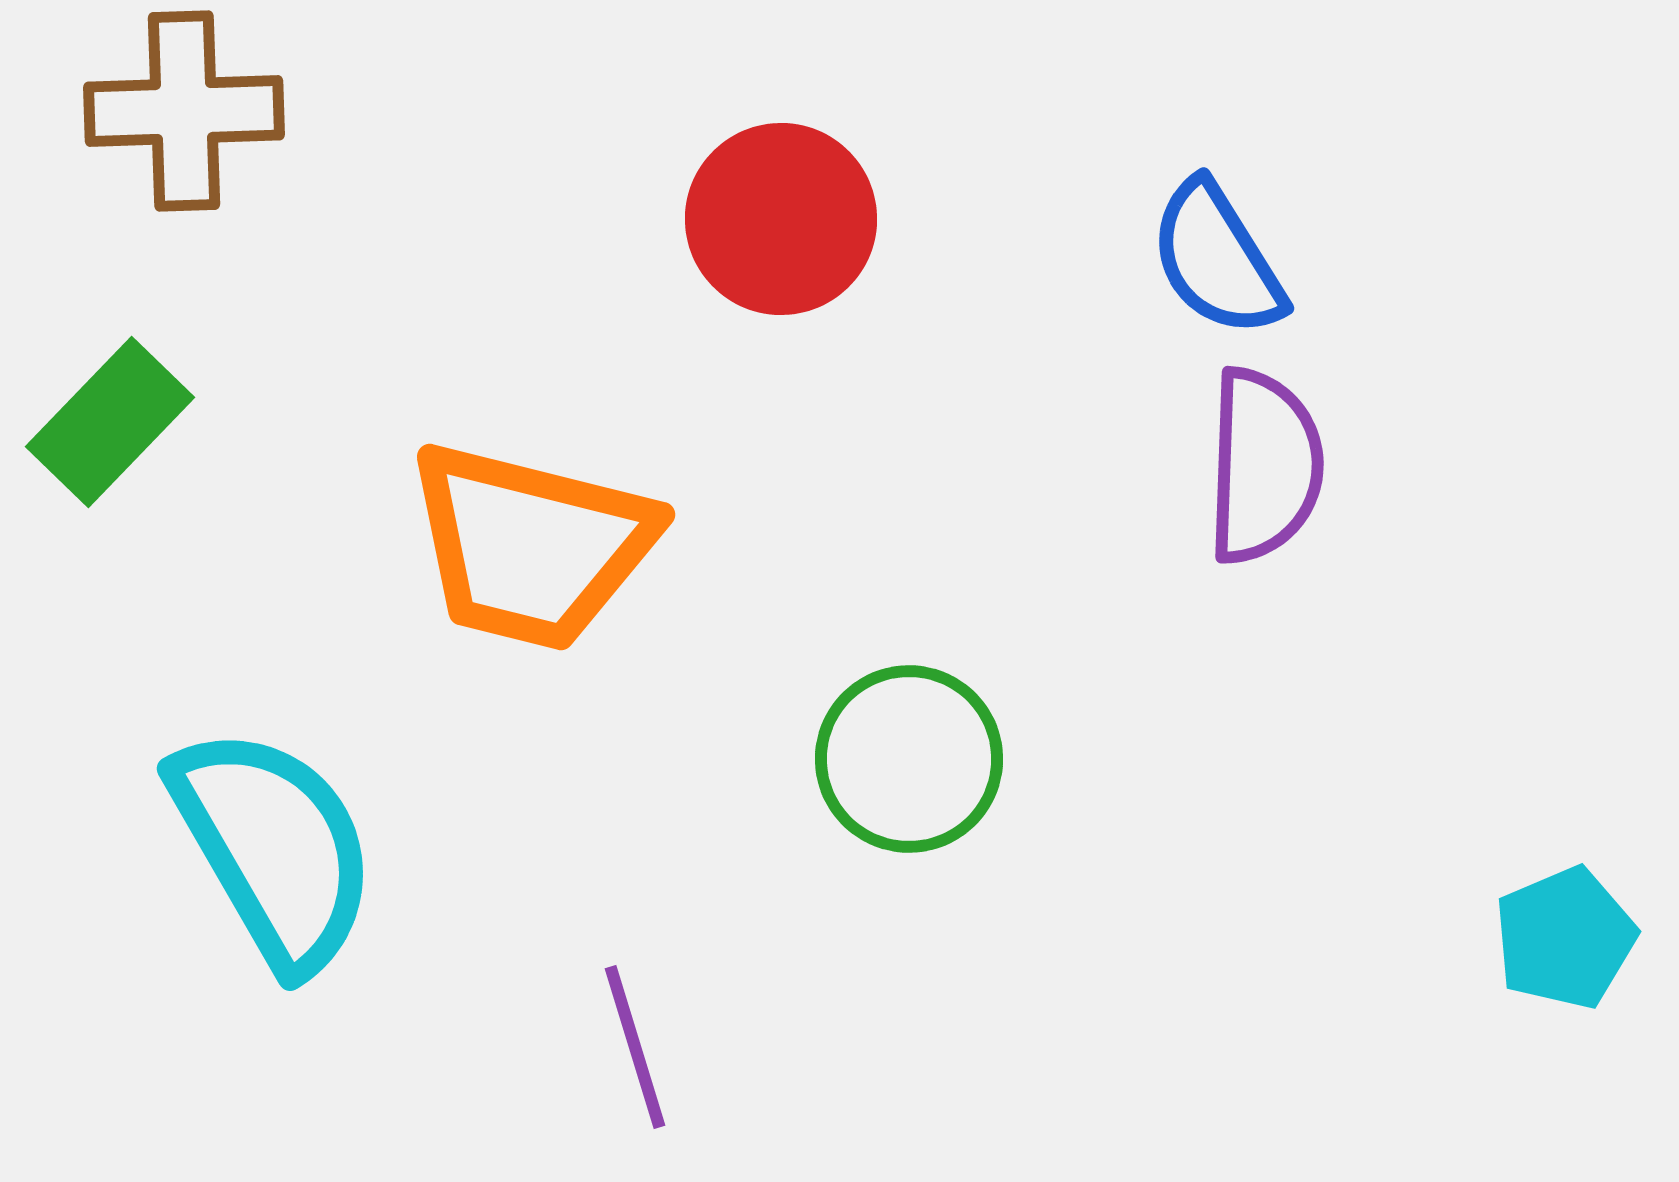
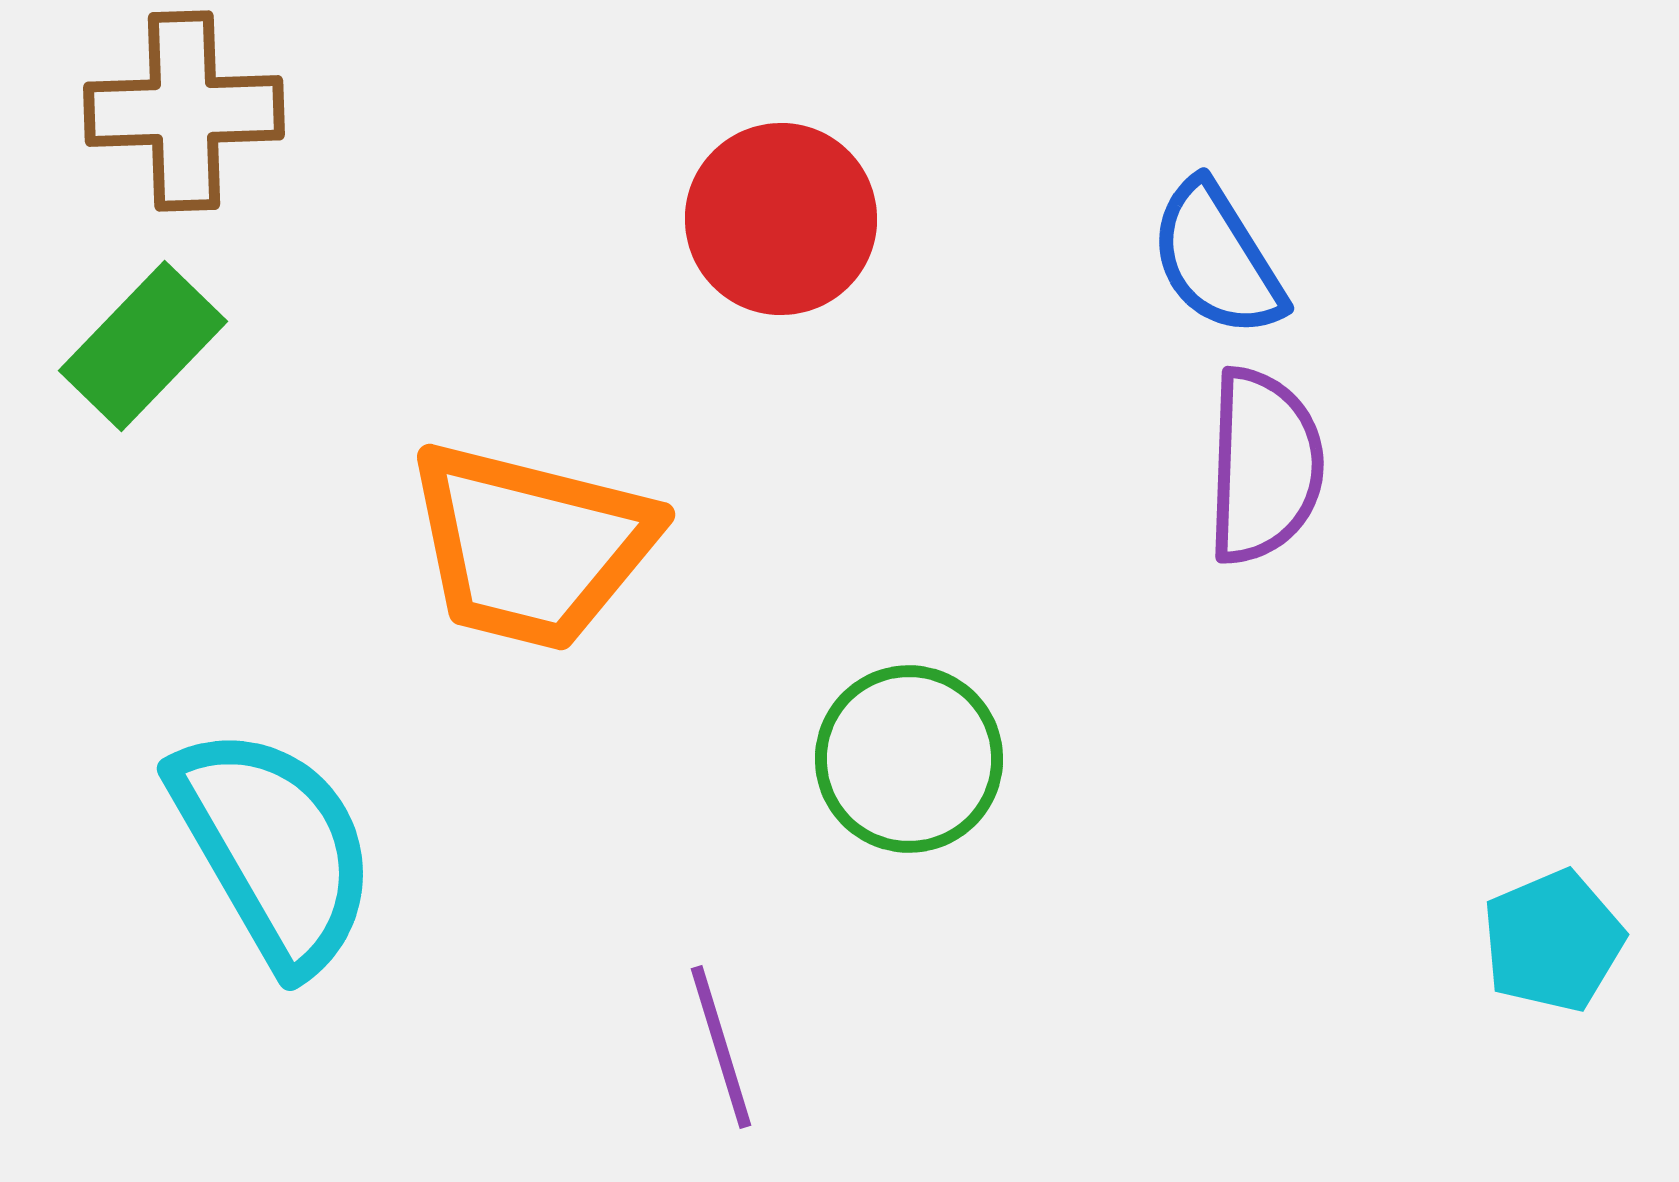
green rectangle: moved 33 px right, 76 px up
cyan pentagon: moved 12 px left, 3 px down
purple line: moved 86 px right
